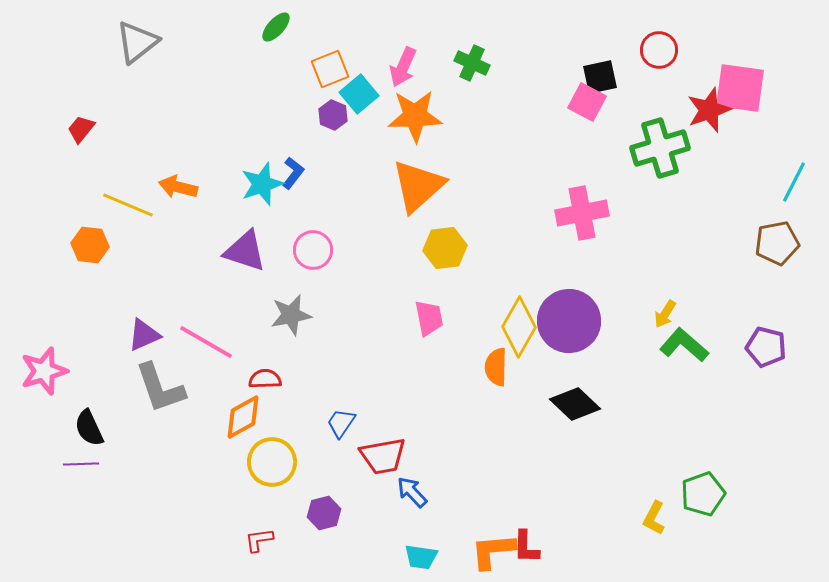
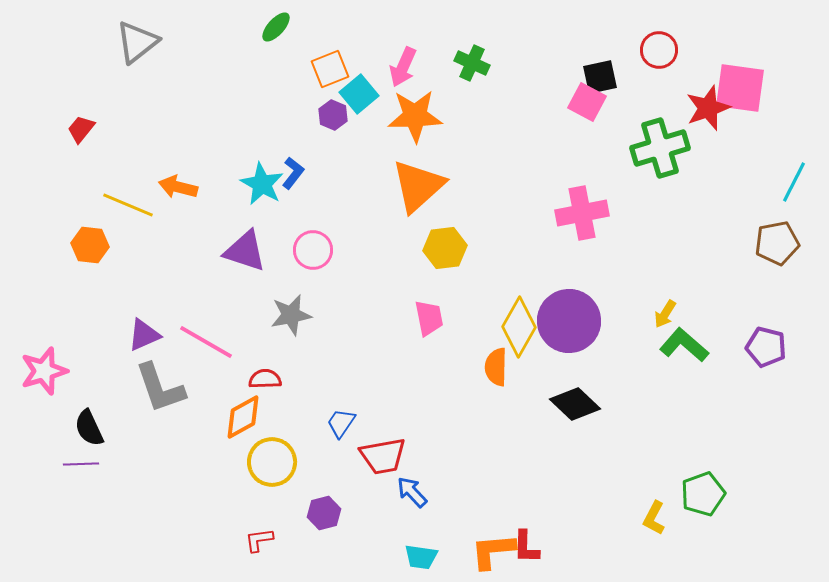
red star at (709, 110): moved 1 px left, 2 px up
cyan star at (262, 184): rotated 24 degrees counterclockwise
